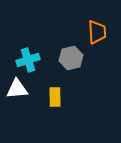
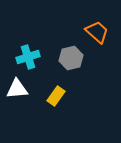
orange trapezoid: rotated 45 degrees counterclockwise
cyan cross: moved 3 px up
yellow rectangle: moved 1 px right, 1 px up; rotated 36 degrees clockwise
